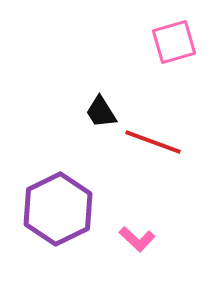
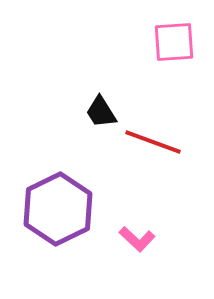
pink square: rotated 12 degrees clockwise
